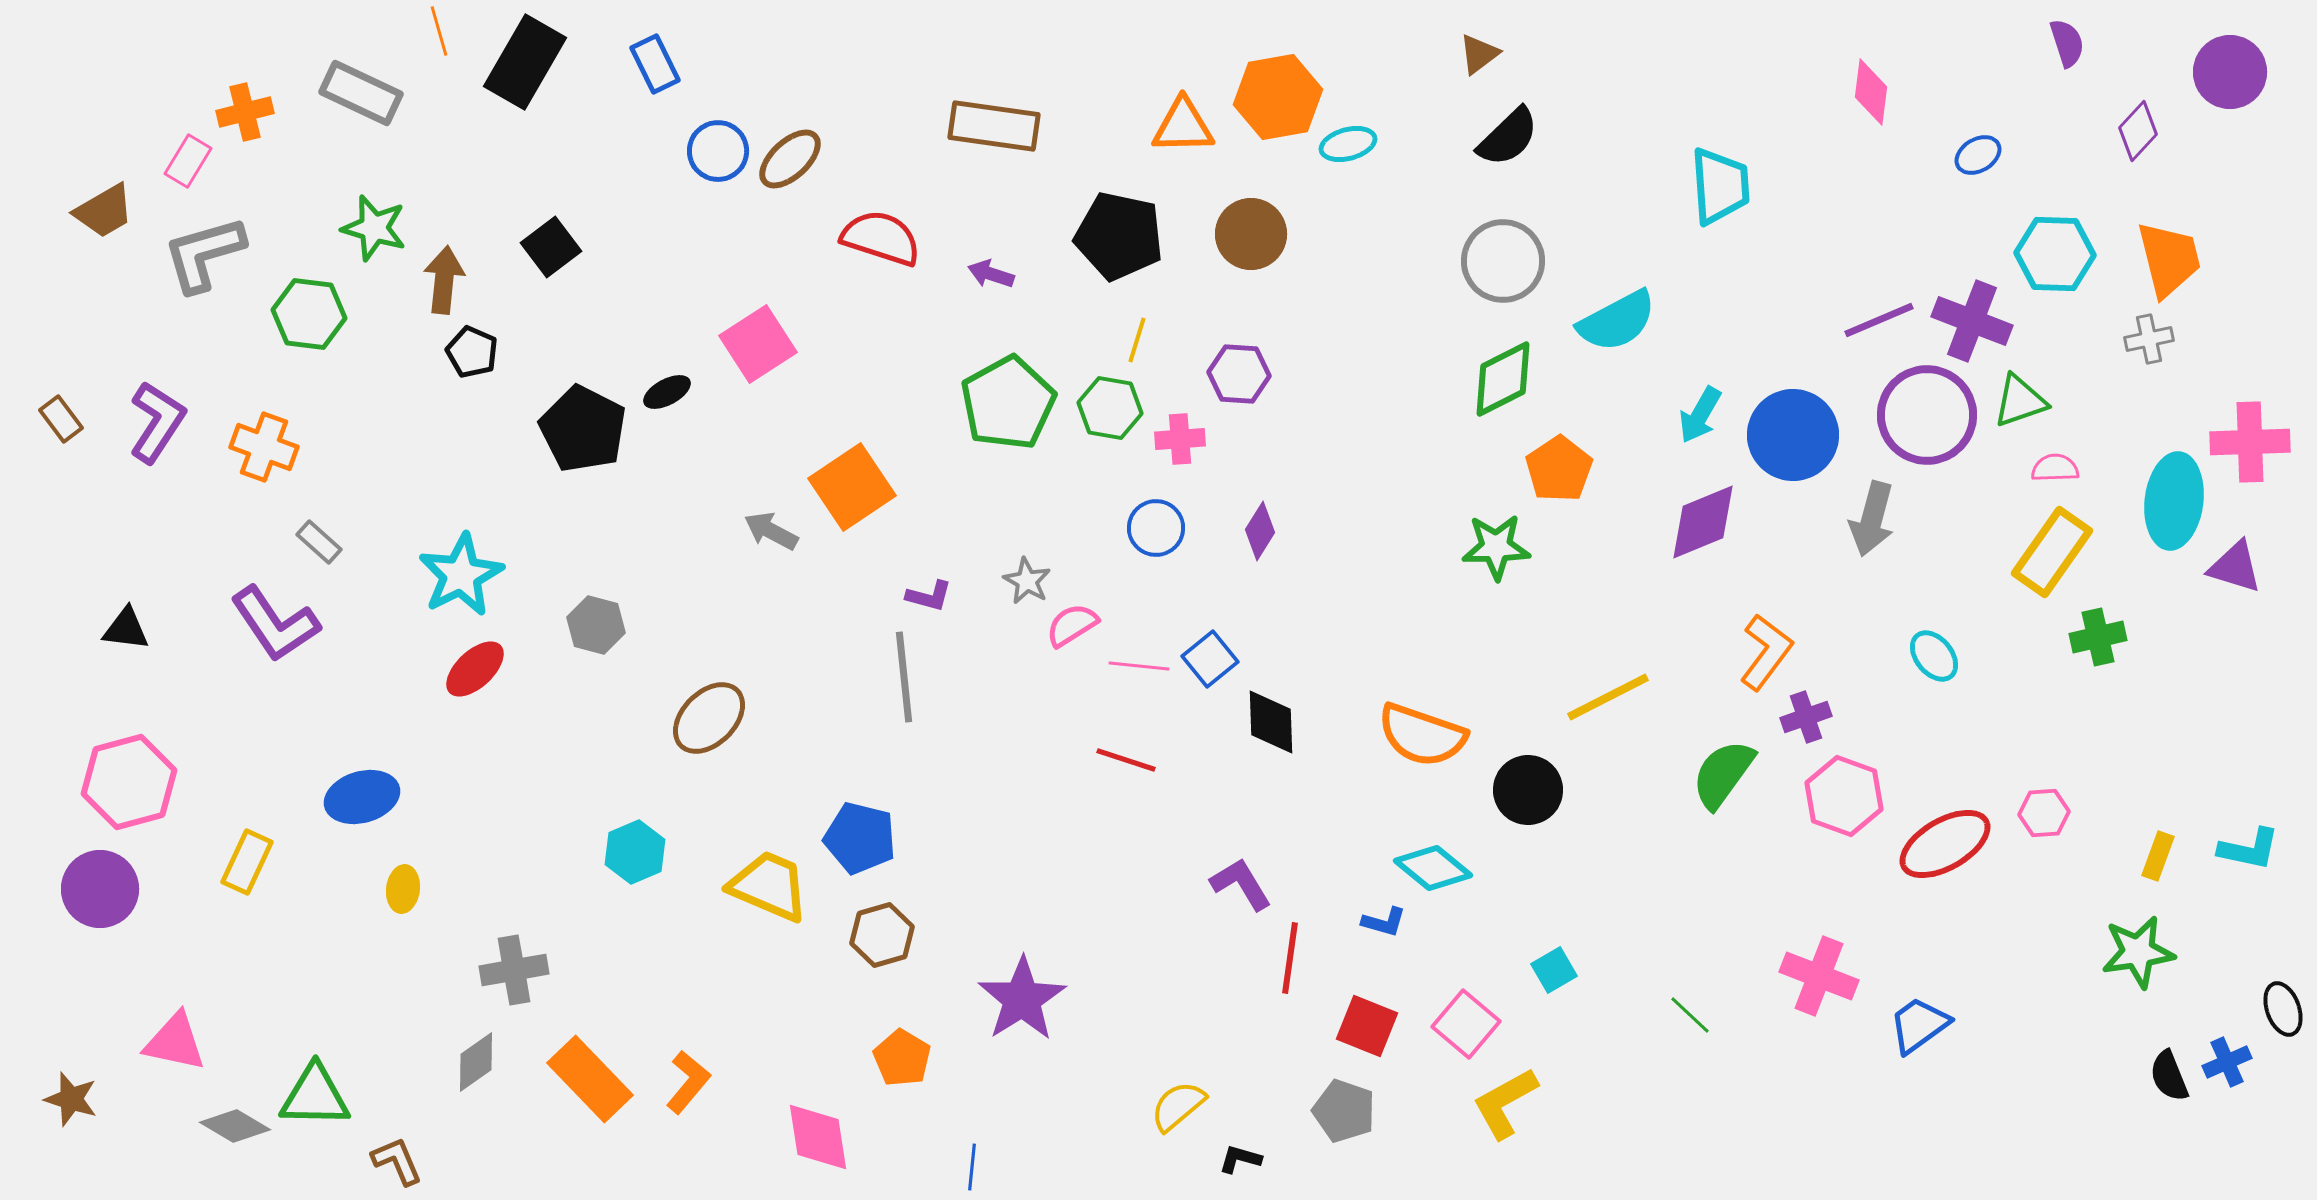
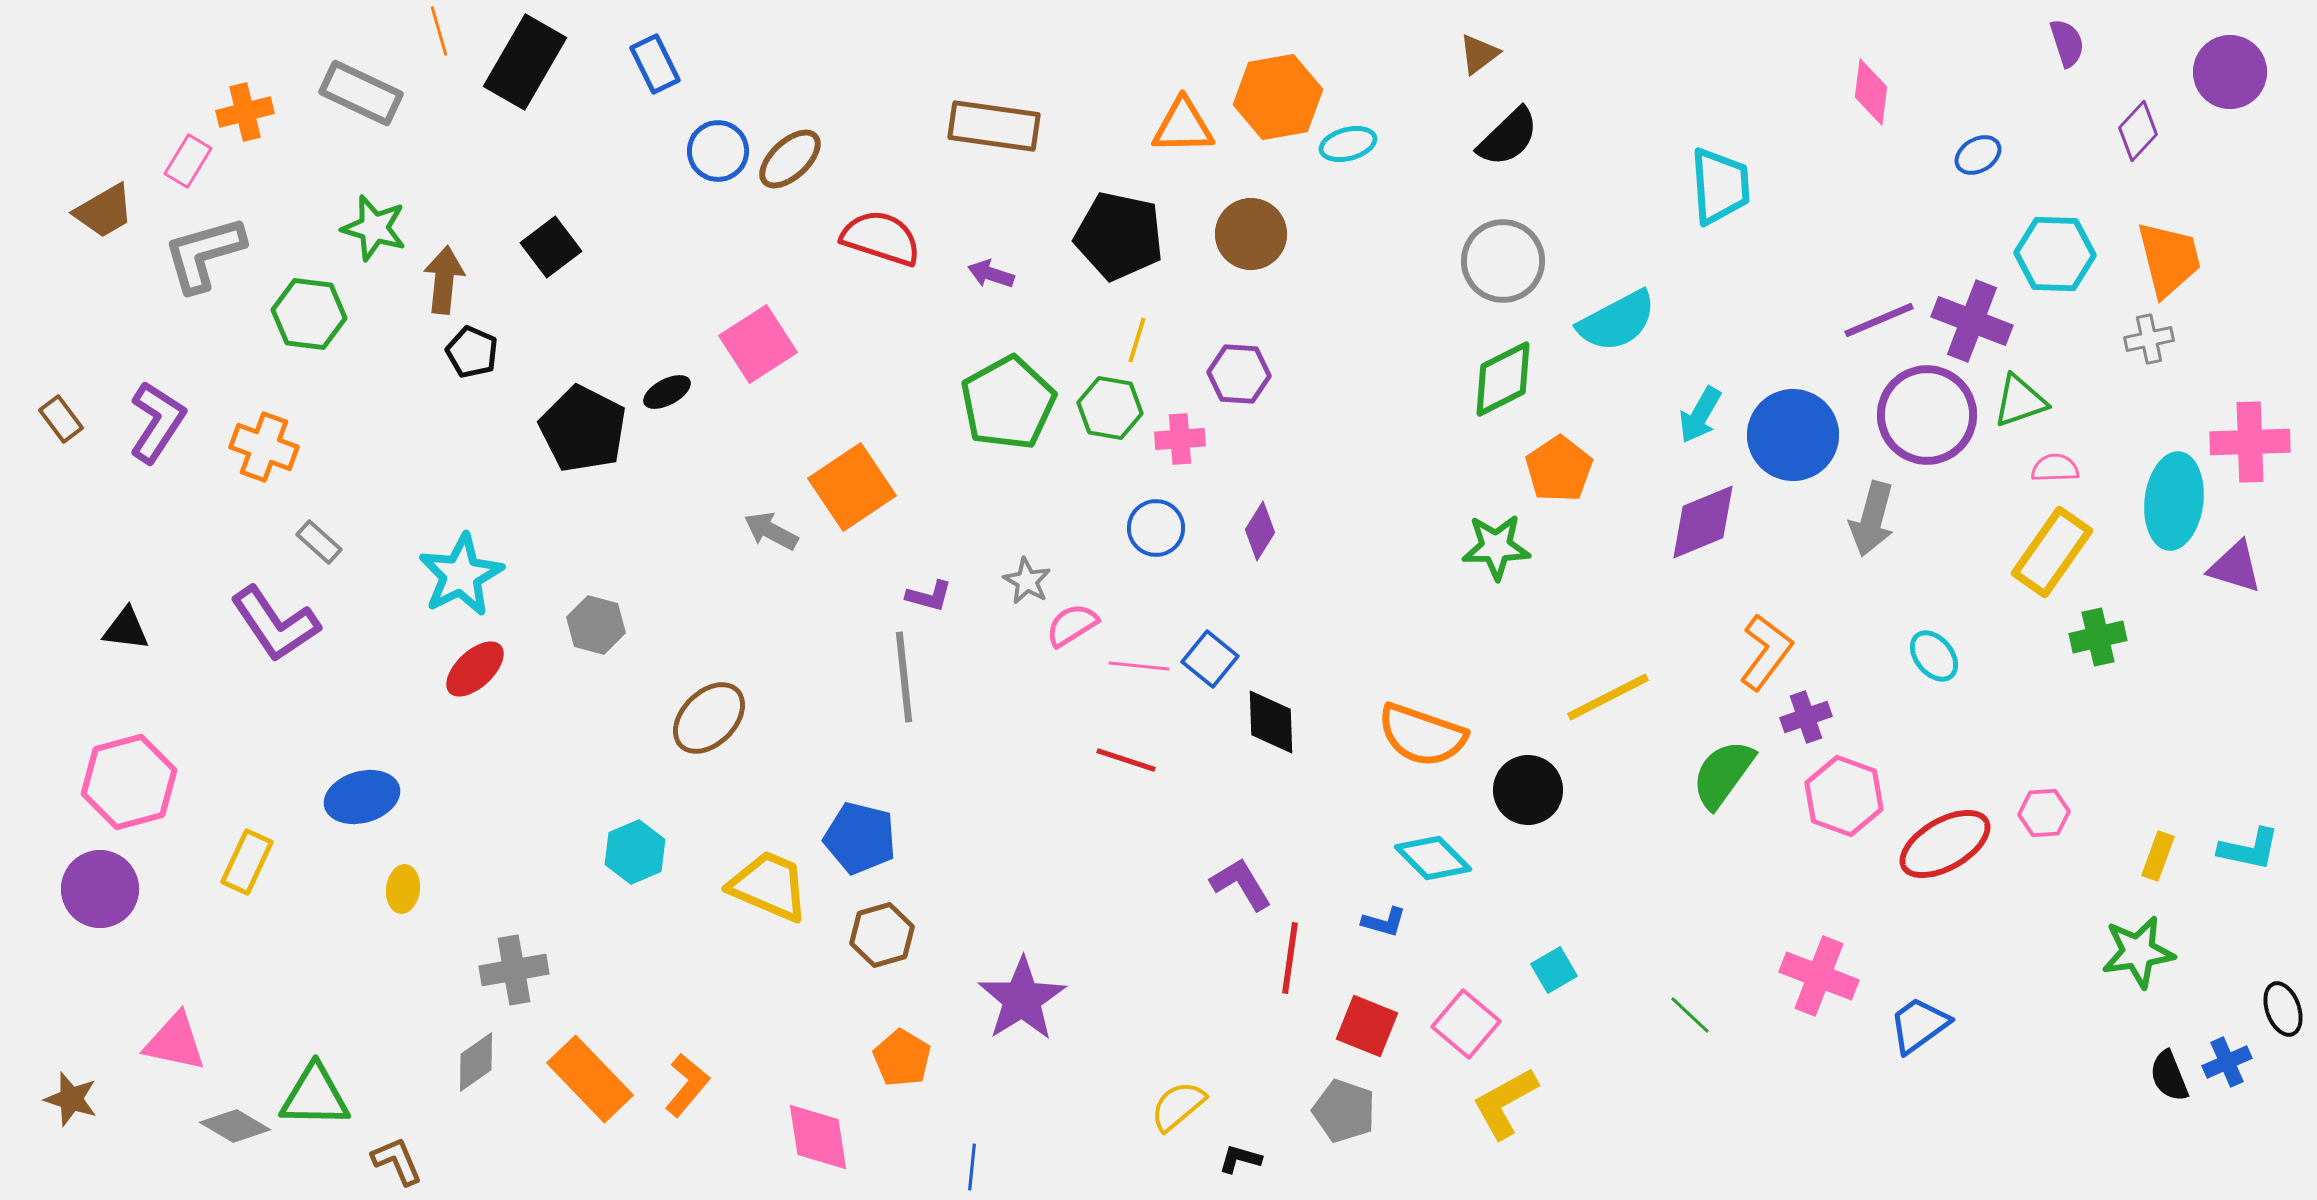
blue square at (1210, 659): rotated 12 degrees counterclockwise
cyan diamond at (1433, 868): moved 10 px up; rotated 6 degrees clockwise
orange L-shape at (688, 1082): moved 1 px left, 3 px down
